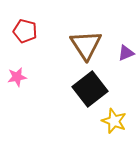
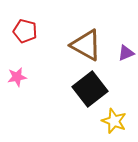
brown triangle: rotated 28 degrees counterclockwise
